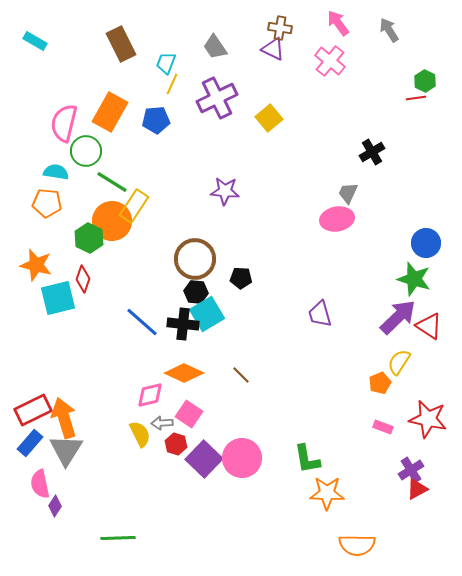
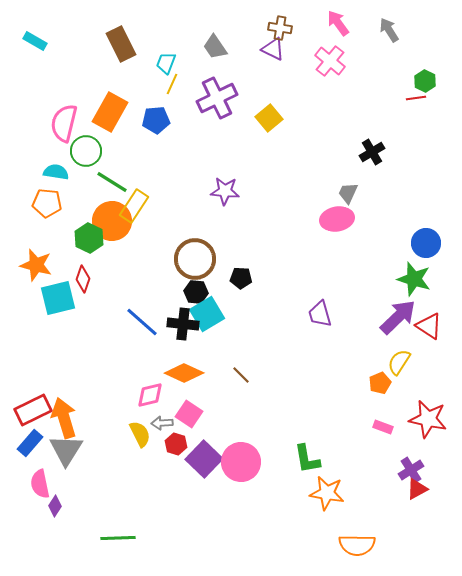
pink circle at (242, 458): moved 1 px left, 4 px down
orange star at (327, 493): rotated 8 degrees clockwise
